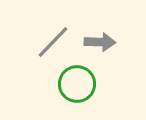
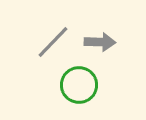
green circle: moved 2 px right, 1 px down
